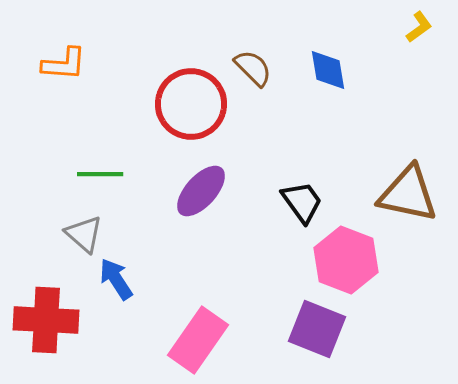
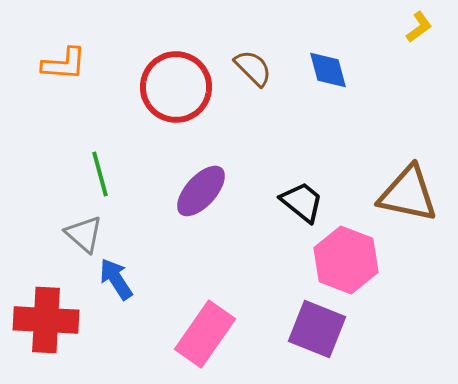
blue diamond: rotated 6 degrees counterclockwise
red circle: moved 15 px left, 17 px up
green line: rotated 75 degrees clockwise
black trapezoid: rotated 15 degrees counterclockwise
pink rectangle: moved 7 px right, 6 px up
